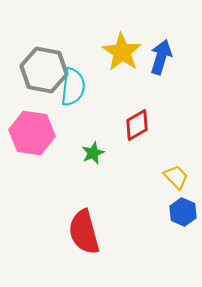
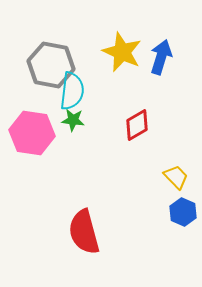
yellow star: rotated 9 degrees counterclockwise
gray hexagon: moved 7 px right, 5 px up
cyan semicircle: moved 1 px left, 4 px down
green star: moved 20 px left, 33 px up; rotated 30 degrees clockwise
